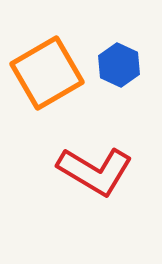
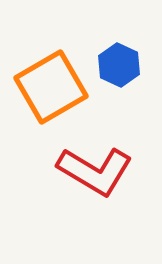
orange square: moved 4 px right, 14 px down
